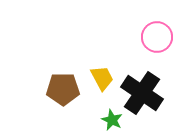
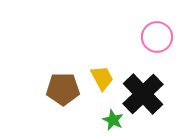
black cross: moved 1 px right, 1 px down; rotated 12 degrees clockwise
green star: moved 1 px right
